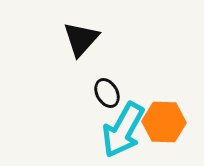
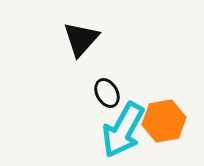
orange hexagon: moved 1 px up; rotated 12 degrees counterclockwise
